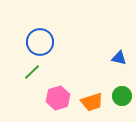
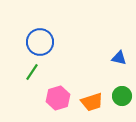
green line: rotated 12 degrees counterclockwise
